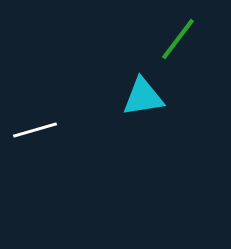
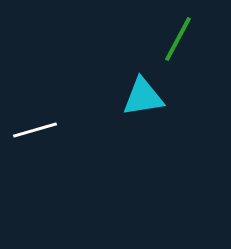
green line: rotated 9 degrees counterclockwise
